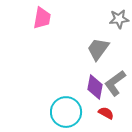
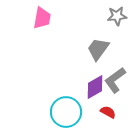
gray star: moved 2 px left, 3 px up
gray L-shape: moved 3 px up
purple diamond: rotated 50 degrees clockwise
red semicircle: moved 2 px right, 1 px up
